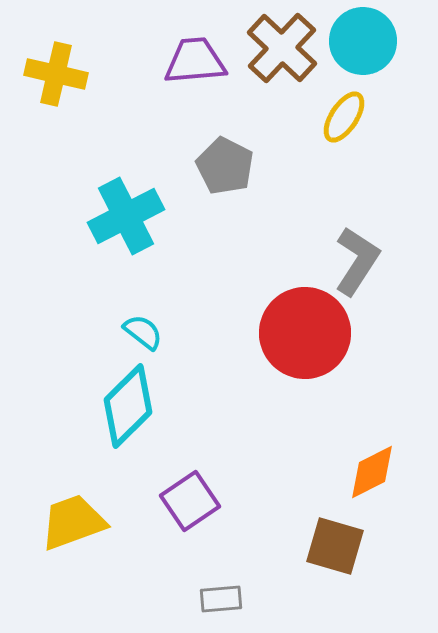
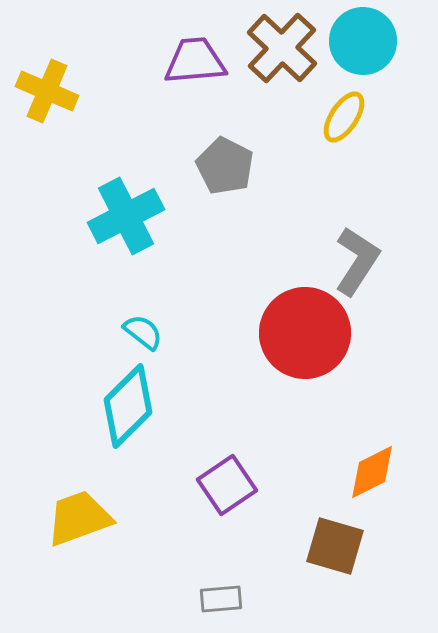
yellow cross: moved 9 px left, 17 px down; rotated 10 degrees clockwise
purple square: moved 37 px right, 16 px up
yellow trapezoid: moved 6 px right, 4 px up
